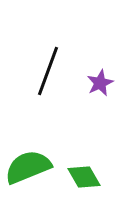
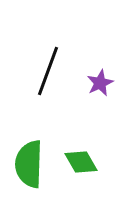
green semicircle: moved 1 px right, 3 px up; rotated 66 degrees counterclockwise
green diamond: moved 3 px left, 15 px up
